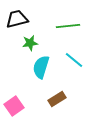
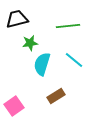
cyan semicircle: moved 1 px right, 3 px up
brown rectangle: moved 1 px left, 3 px up
